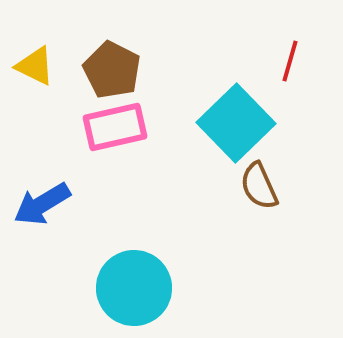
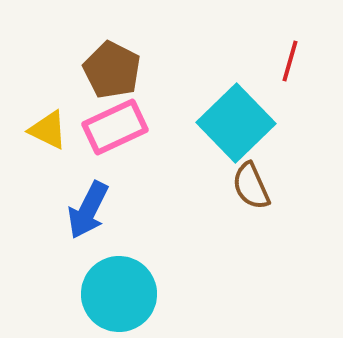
yellow triangle: moved 13 px right, 64 px down
pink rectangle: rotated 12 degrees counterclockwise
brown semicircle: moved 8 px left
blue arrow: moved 46 px right, 6 px down; rotated 32 degrees counterclockwise
cyan circle: moved 15 px left, 6 px down
